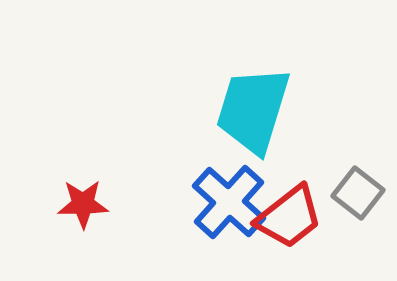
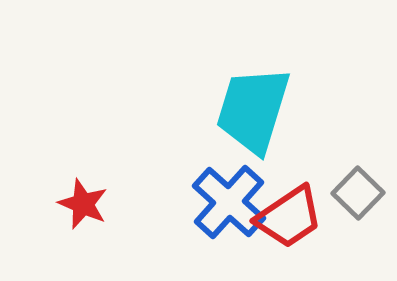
gray square: rotated 6 degrees clockwise
red star: rotated 24 degrees clockwise
red trapezoid: rotated 4 degrees clockwise
